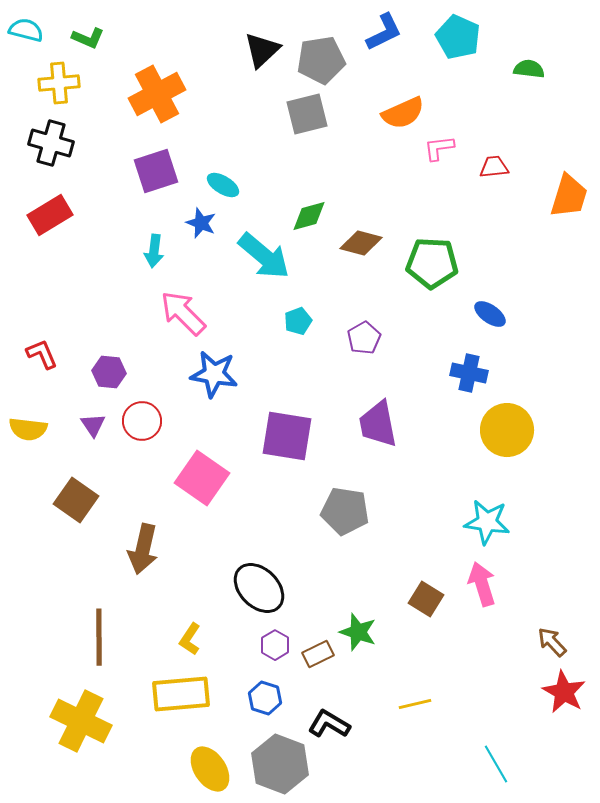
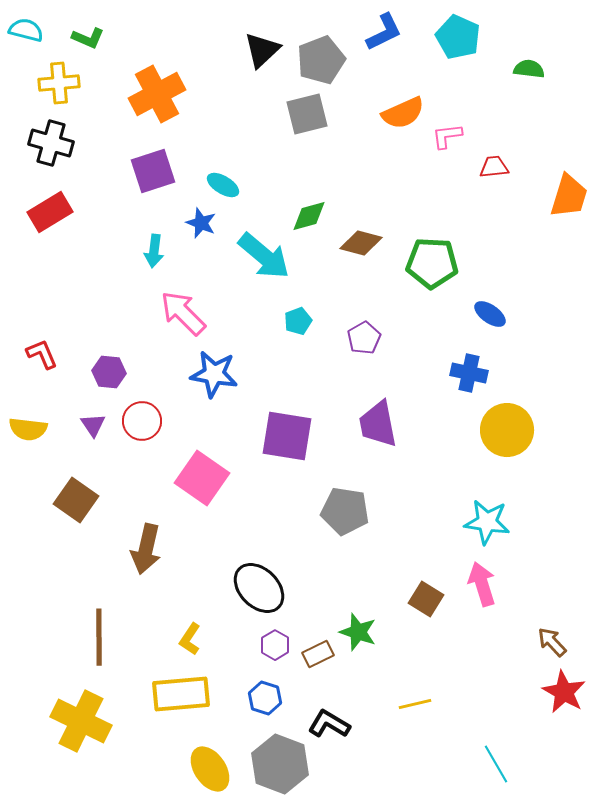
gray pentagon at (321, 60): rotated 12 degrees counterclockwise
pink L-shape at (439, 148): moved 8 px right, 12 px up
purple square at (156, 171): moved 3 px left
red rectangle at (50, 215): moved 3 px up
brown arrow at (143, 549): moved 3 px right
